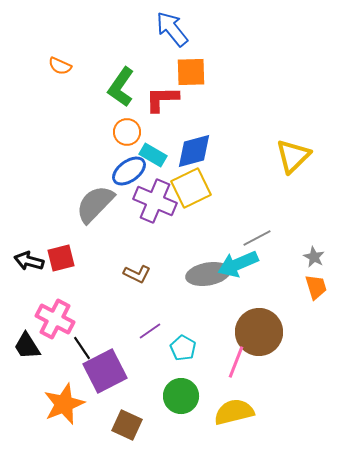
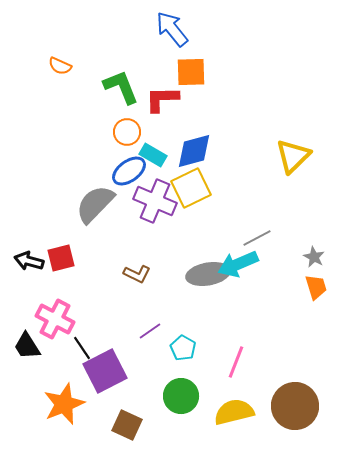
green L-shape: rotated 123 degrees clockwise
brown circle: moved 36 px right, 74 px down
